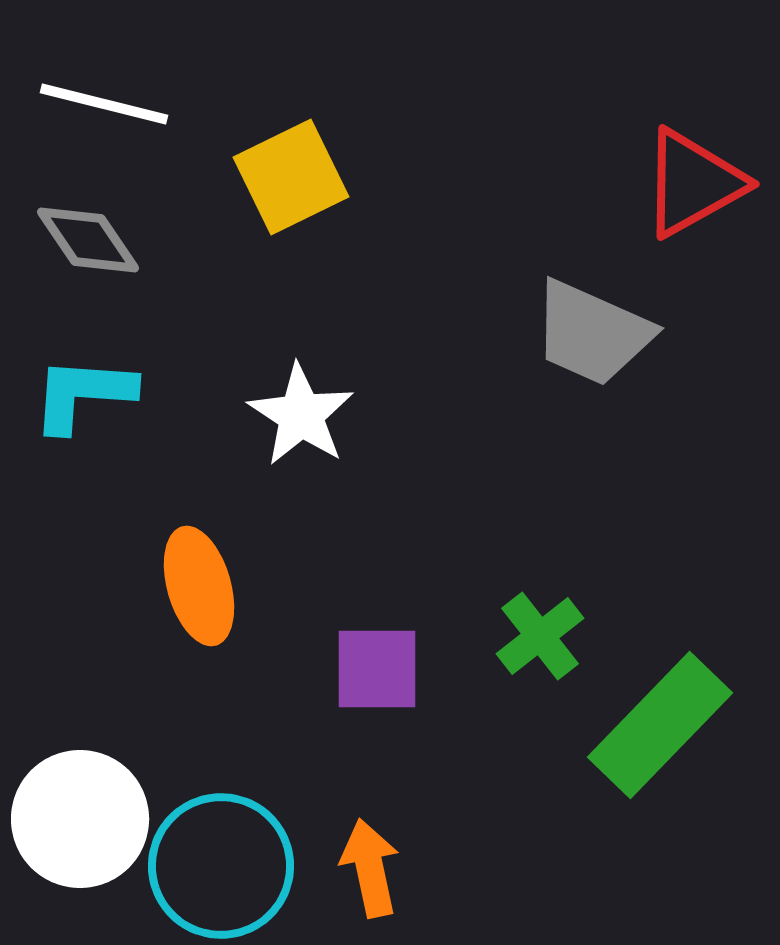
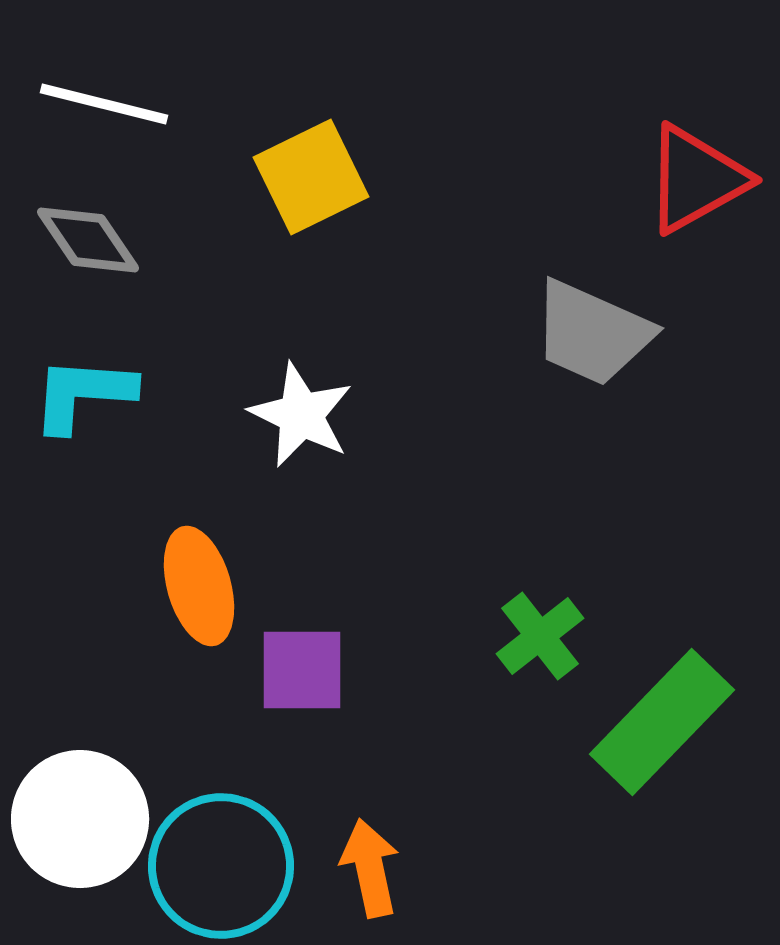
yellow square: moved 20 px right
red triangle: moved 3 px right, 4 px up
white star: rotated 7 degrees counterclockwise
purple square: moved 75 px left, 1 px down
green rectangle: moved 2 px right, 3 px up
